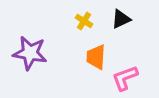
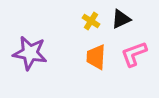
yellow cross: moved 7 px right
pink L-shape: moved 9 px right, 24 px up
